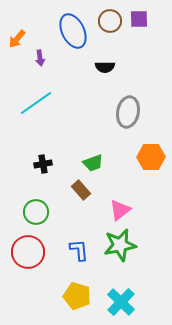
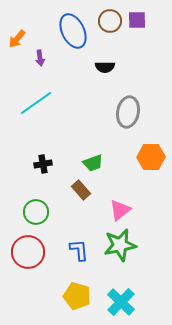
purple square: moved 2 px left, 1 px down
